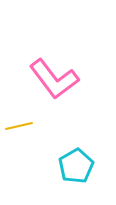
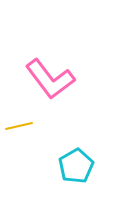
pink L-shape: moved 4 px left
